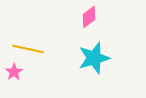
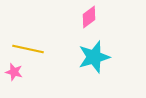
cyan star: moved 1 px up
pink star: rotated 24 degrees counterclockwise
